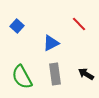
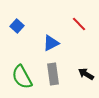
gray rectangle: moved 2 px left
